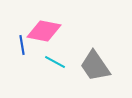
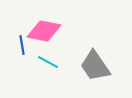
cyan line: moved 7 px left
